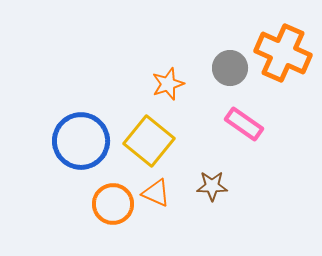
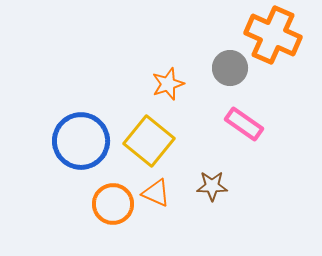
orange cross: moved 10 px left, 18 px up
